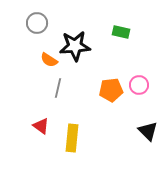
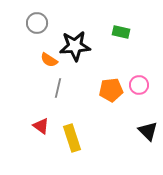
yellow rectangle: rotated 24 degrees counterclockwise
